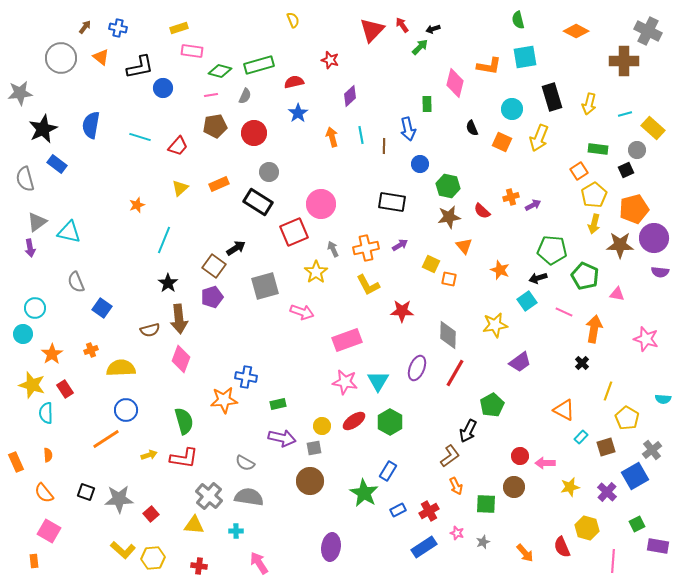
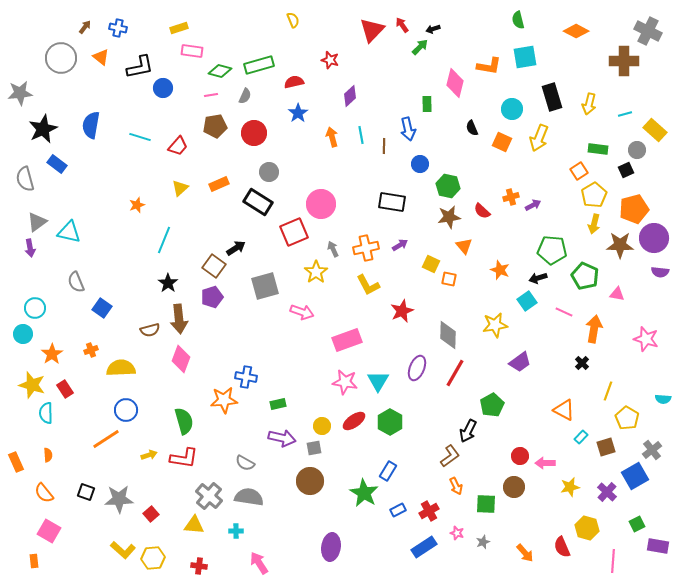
yellow rectangle at (653, 128): moved 2 px right, 2 px down
red star at (402, 311): rotated 25 degrees counterclockwise
